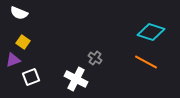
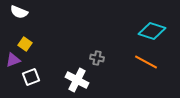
white semicircle: moved 1 px up
cyan diamond: moved 1 px right, 1 px up
yellow square: moved 2 px right, 2 px down
gray cross: moved 2 px right; rotated 24 degrees counterclockwise
white cross: moved 1 px right, 1 px down
